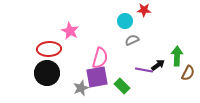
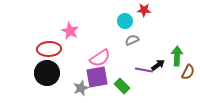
pink semicircle: rotated 40 degrees clockwise
brown semicircle: moved 1 px up
